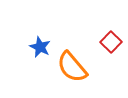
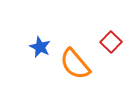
orange semicircle: moved 3 px right, 3 px up
